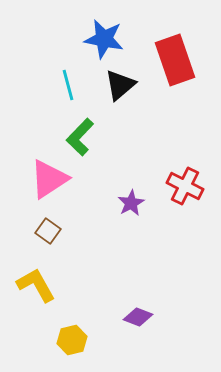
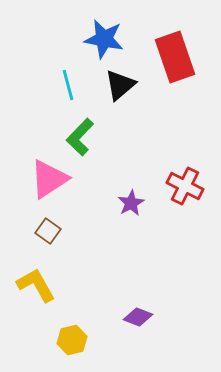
red rectangle: moved 3 px up
